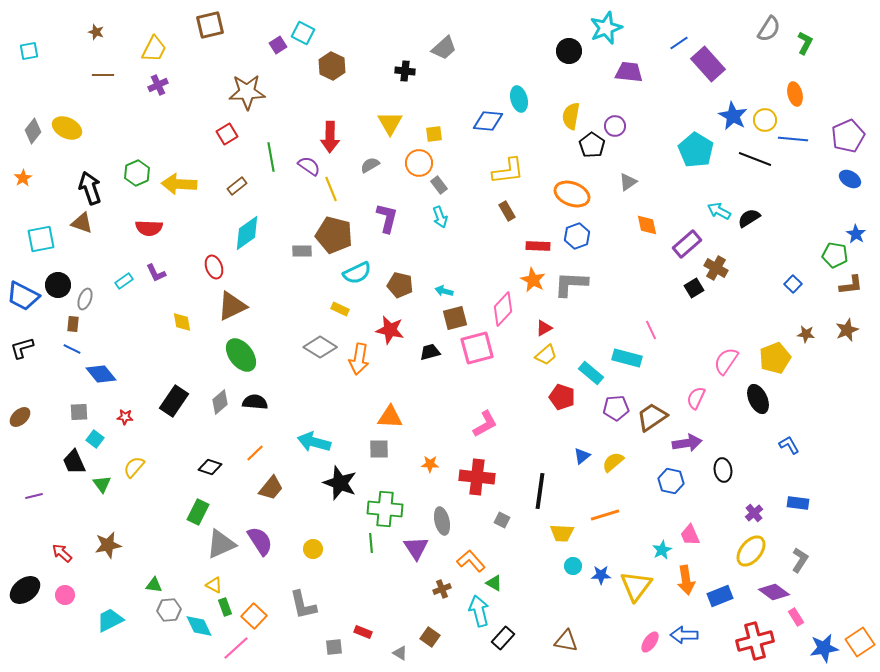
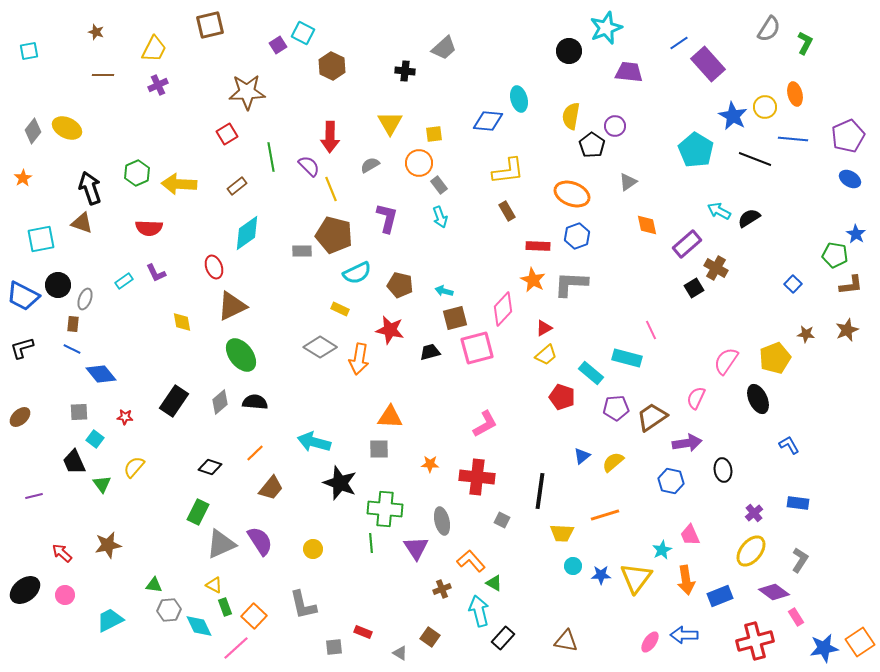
yellow circle at (765, 120): moved 13 px up
purple semicircle at (309, 166): rotated 10 degrees clockwise
yellow triangle at (636, 586): moved 8 px up
